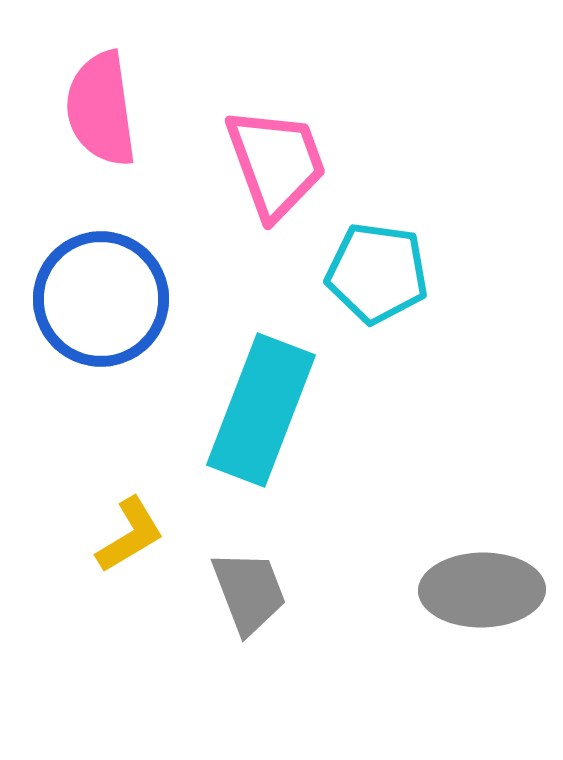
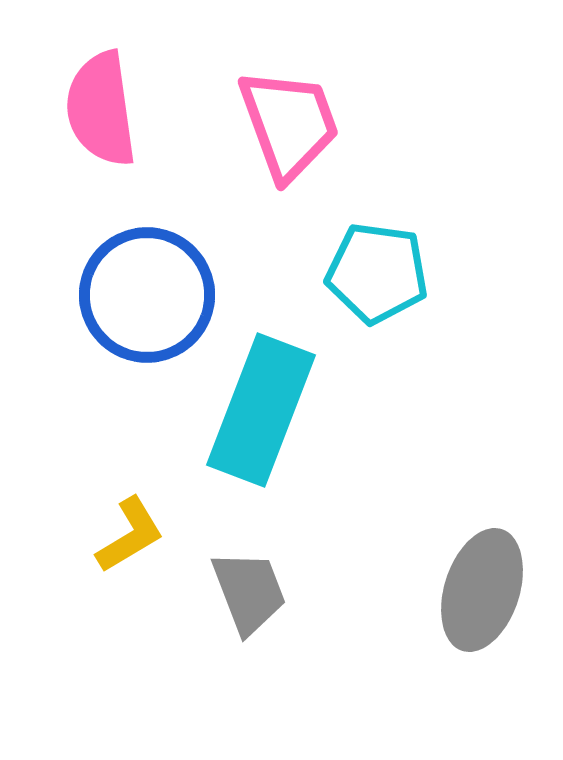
pink trapezoid: moved 13 px right, 39 px up
blue circle: moved 46 px right, 4 px up
gray ellipse: rotated 71 degrees counterclockwise
